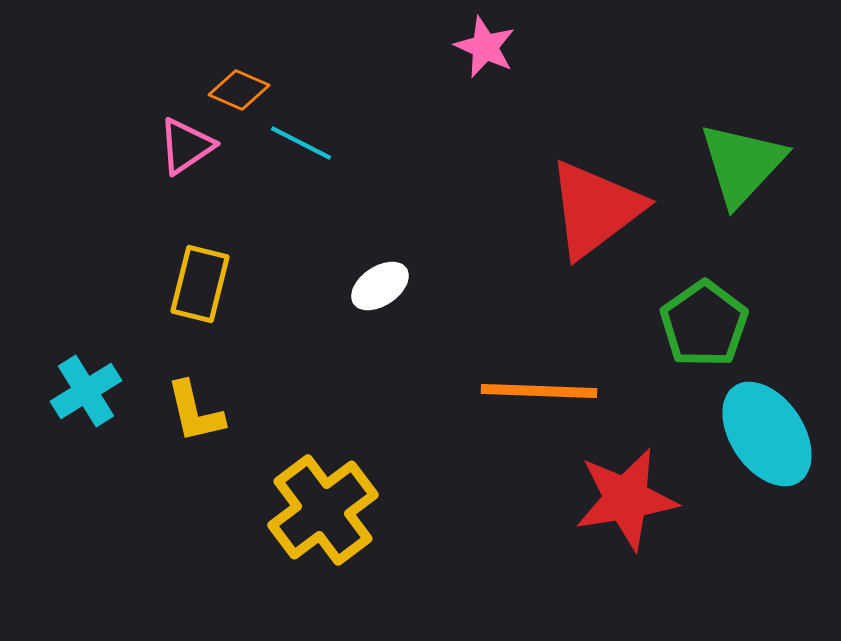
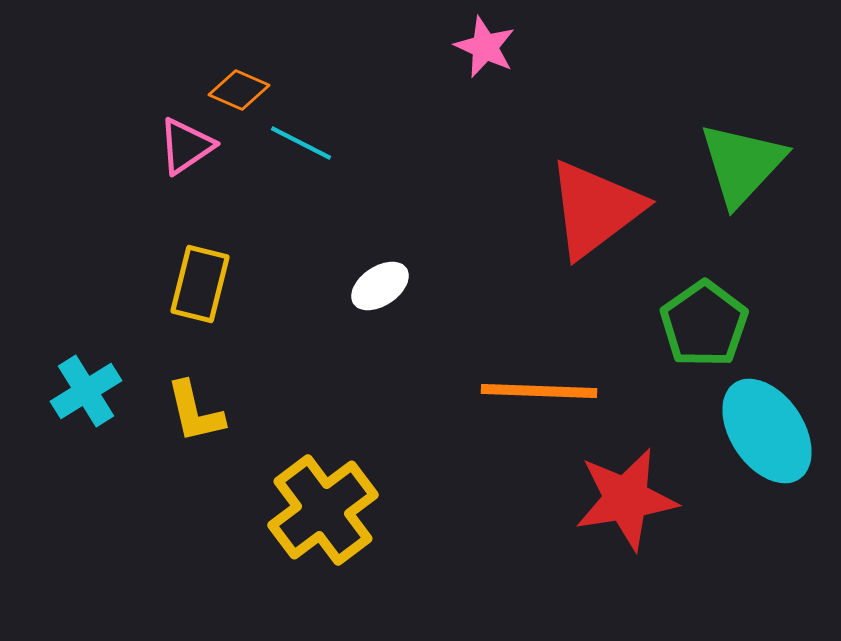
cyan ellipse: moved 3 px up
